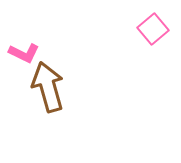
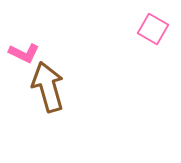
pink square: rotated 20 degrees counterclockwise
